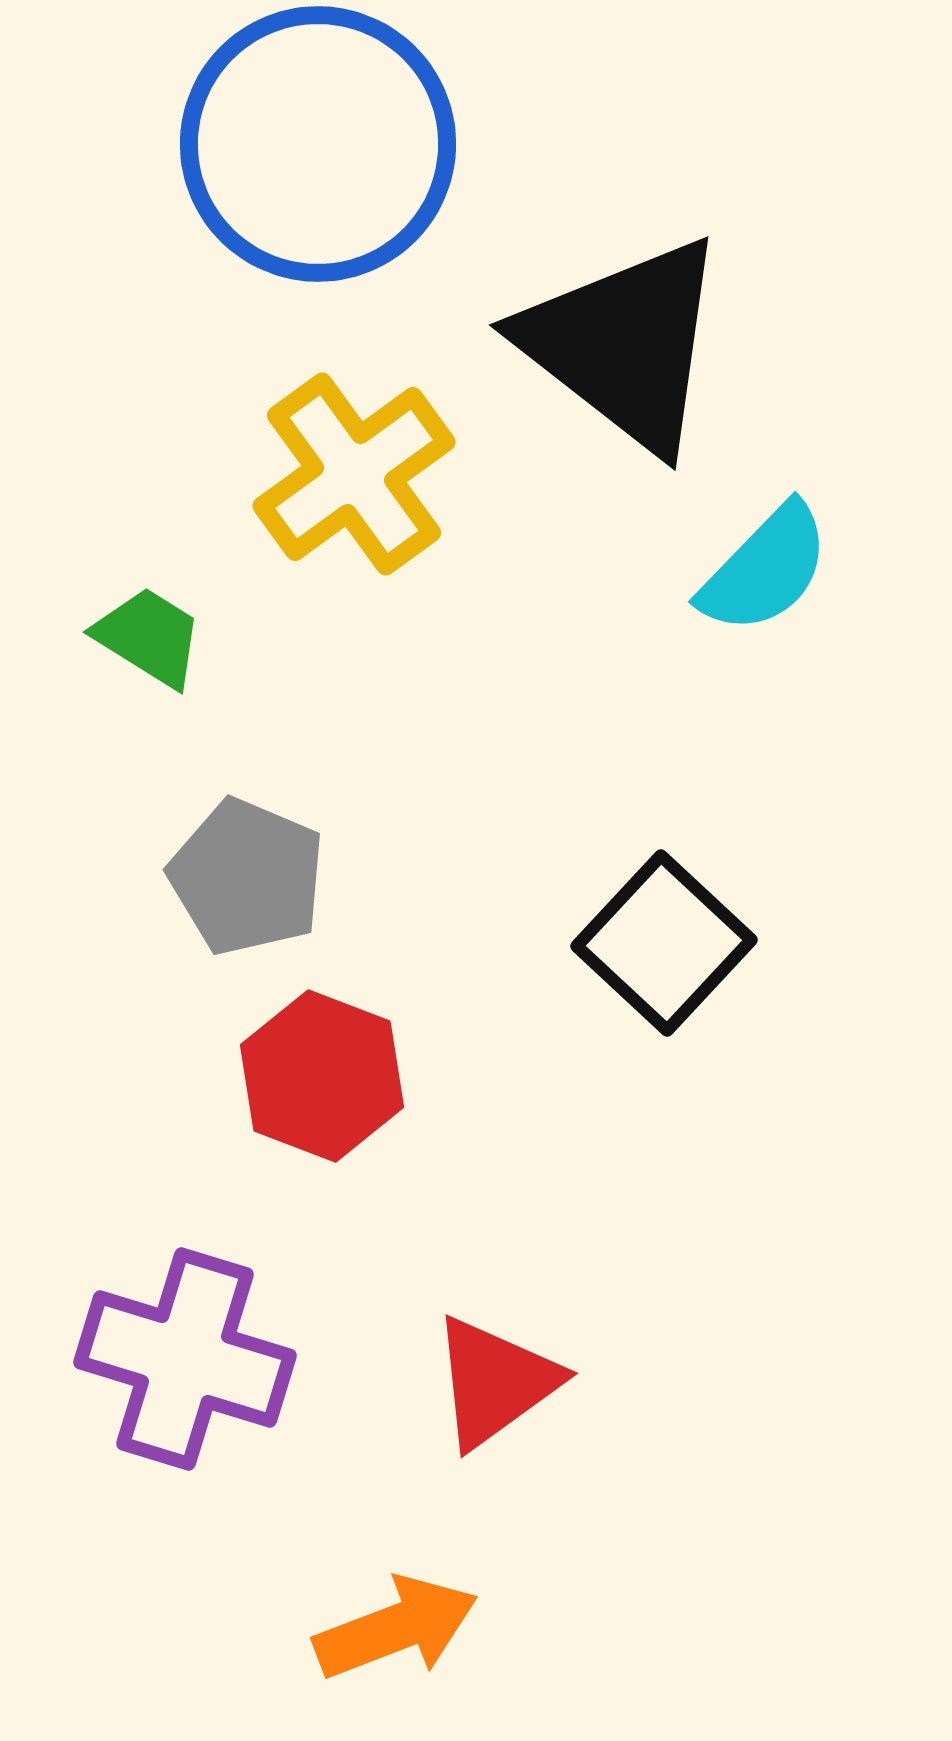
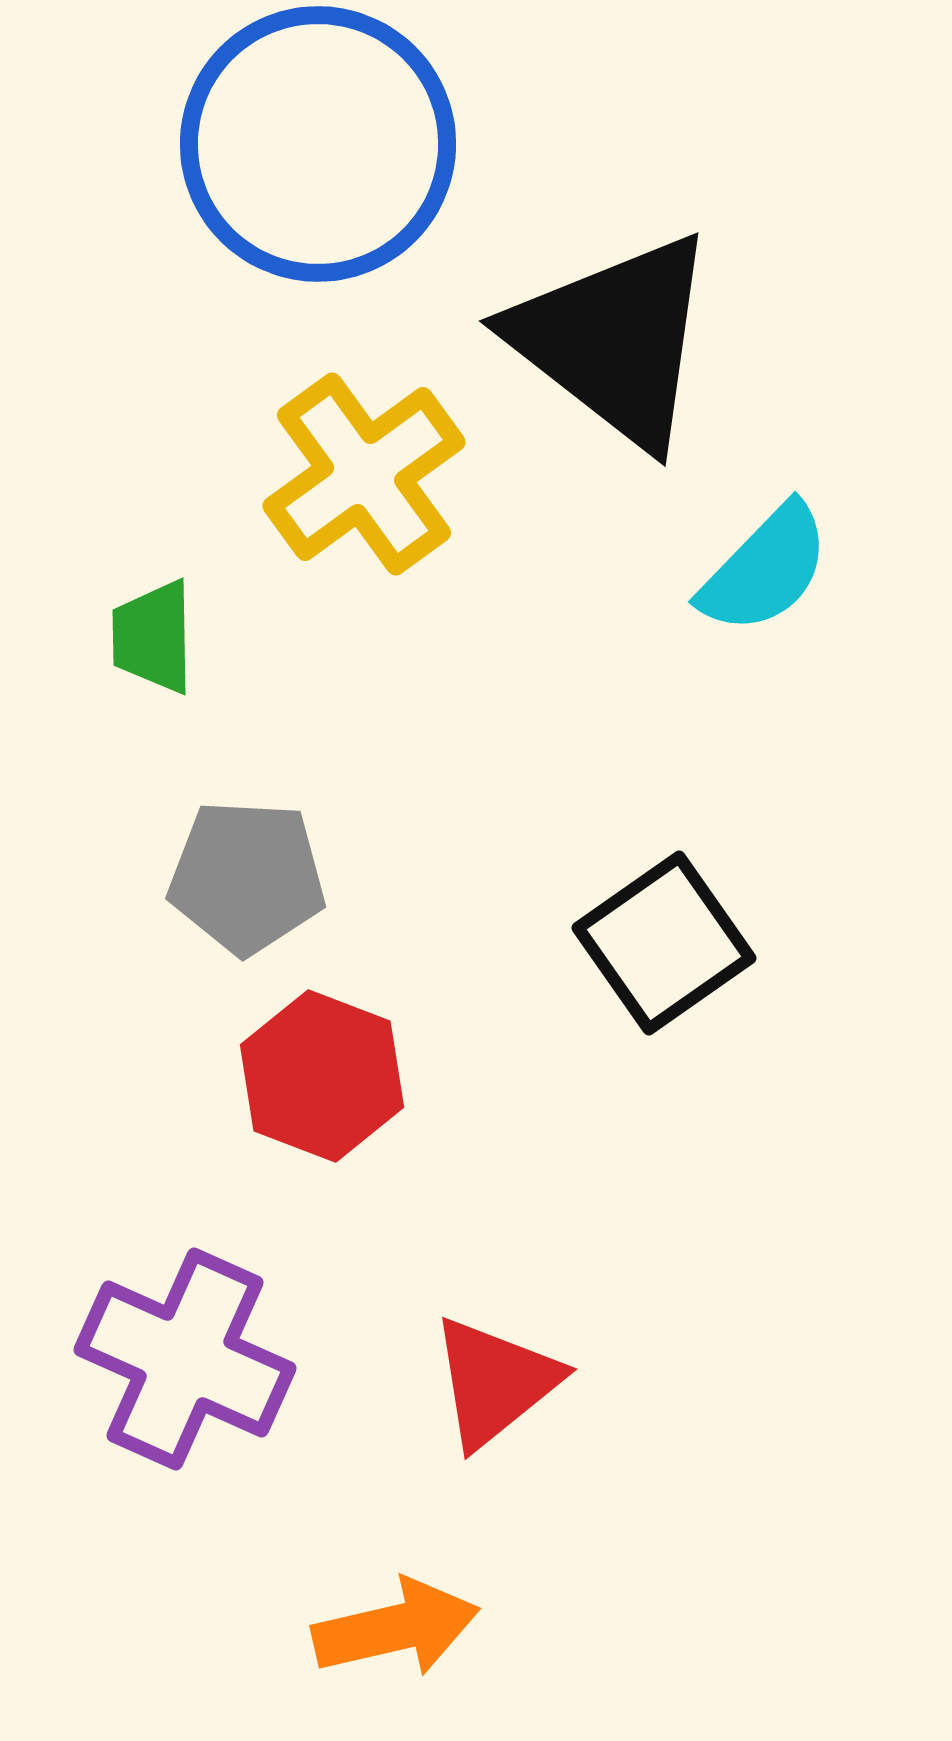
black triangle: moved 10 px left, 4 px up
yellow cross: moved 10 px right
green trapezoid: moved 4 px right; rotated 123 degrees counterclockwise
gray pentagon: rotated 20 degrees counterclockwise
black square: rotated 12 degrees clockwise
purple cross: rotated 7 degrees clockwise
red triangle: rotated 3 degrees counterclockwise
orange arrow: rotated 8 degrees clockwise
